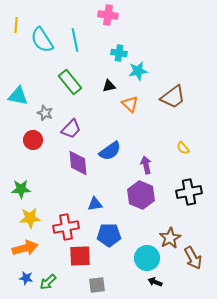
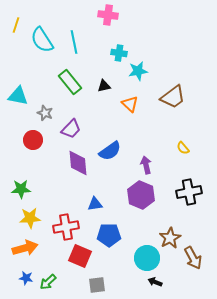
yellow line: rotated 14 degrees clockwise
cyan line: moved 1 px left, 2 px down
black triangle: moved 5 px left
red square: rotated 25 degrees clockwise
